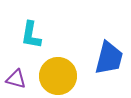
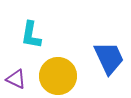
blue trapezoid: rotated 39 degrees counterclockwise
purple triangle: rotated 10 degrees clockwise
